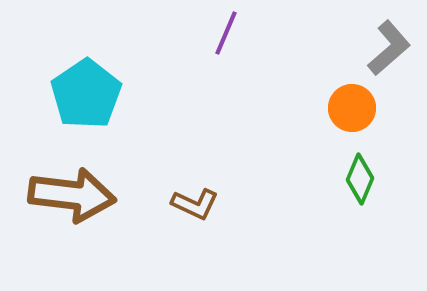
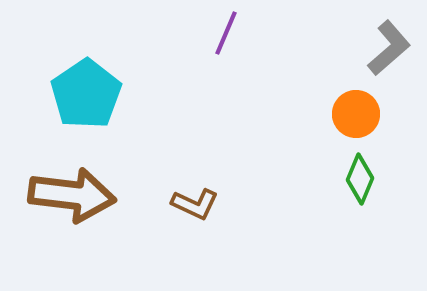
orange circle: moved 4 px right, 6 px down
